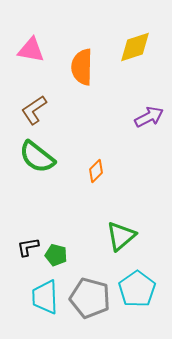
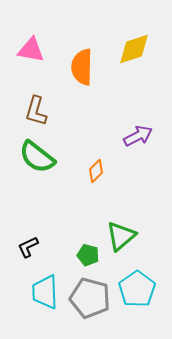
yellow diamond: moved 1 px left, 2 px down
brown L-shape: moved 2 px right, 1 px down; rotated 40 degrees counterclockwise
purple arrow: moved 11 px left, 19 px down
black L-shape: rotated 15 degrees counterclockwise
green pentagon: moved 32 px right
cyan trapezoid: moved 5 px up
